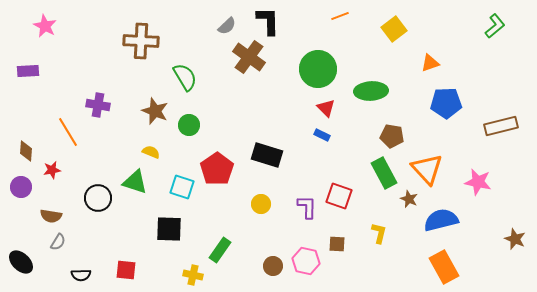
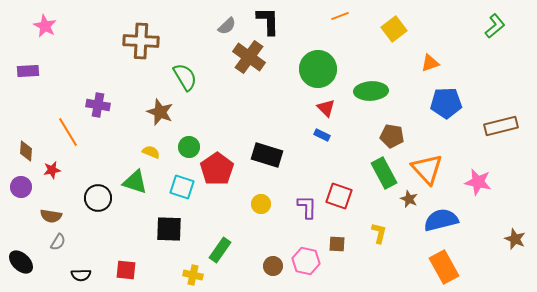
brown star at (155, 111): moved 5 px right, 1 px down
green circle at (189, 125): moved 22 px down
